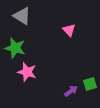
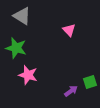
green star: moved 1 px right
pink star: moved 1 px right, 3 px down
green square: moved 2 px up
